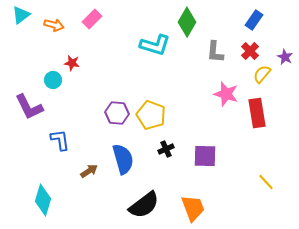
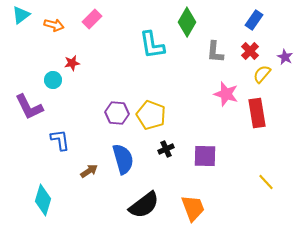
cyan L-shape: moved 3 px left; rotated 64 degrees clockwise
red star: rotated 21 degrees counterclockwise
